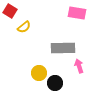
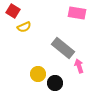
red square: moved 3 px right
yellow semicircle: rotated 16 degrees clockwise
gray rectangle: rotated 40 degrees clockwise
yellow circle: moved 1 px left, 1 px down
